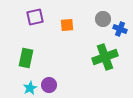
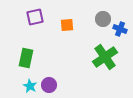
green cross: rotated 15 degrees counterclockwise
cyan star: moved 2 px up; rotated 16 degrees counterclockwise
